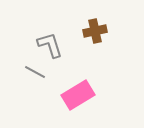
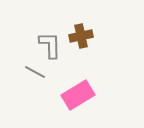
brown cross: moved 14 px left, 5 px down
gray L-shape: rotated 16 degrees clockwise
